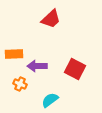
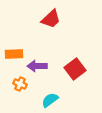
red square: rotated 25 degrees clockwise
